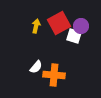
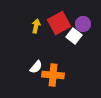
purple circle: moved 2 px right, 2 px up
white square: rotated 21 degrees clockwise
orange cross: moved 1 px left
